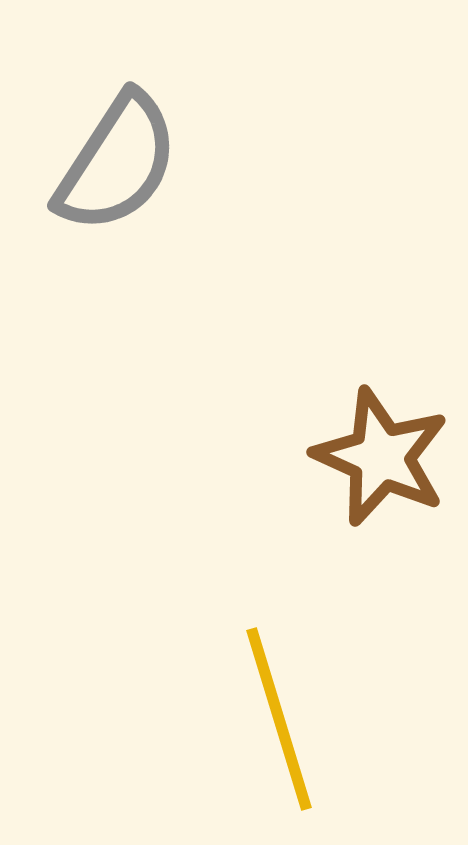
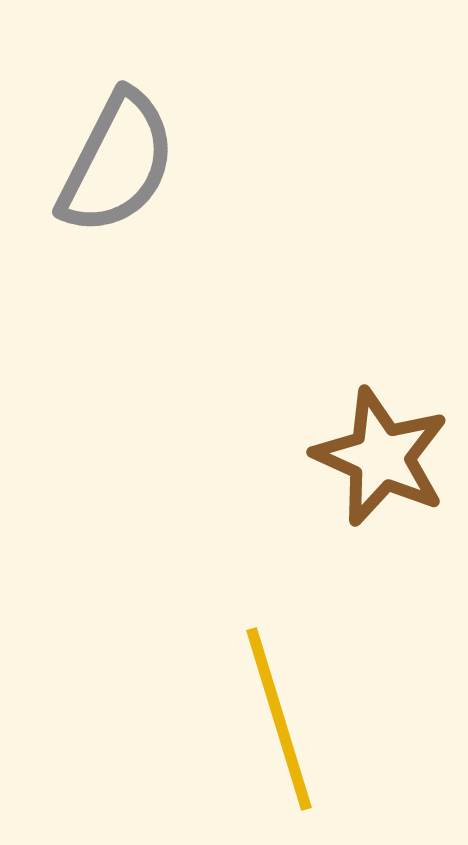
gray semicircle: rotated 6 degrees counterclockwise
